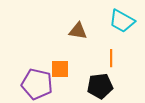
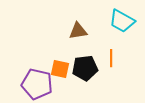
brown triangle: rotated 18 degrees counterclockwise
orange square: rotated 12 degrees clockwise
black pentagon: moved 15 px left, 18 px up
